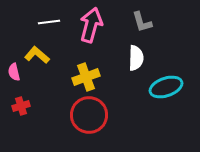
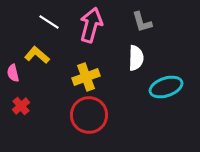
white line: rotated 40 degrees clockwise
pink semicircle: moved 1 px left, 1 px down
red cross: rotated 24 degrees counterclockwise
